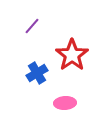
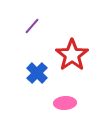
blue cross: rotated 15 degrees counterclockwise
